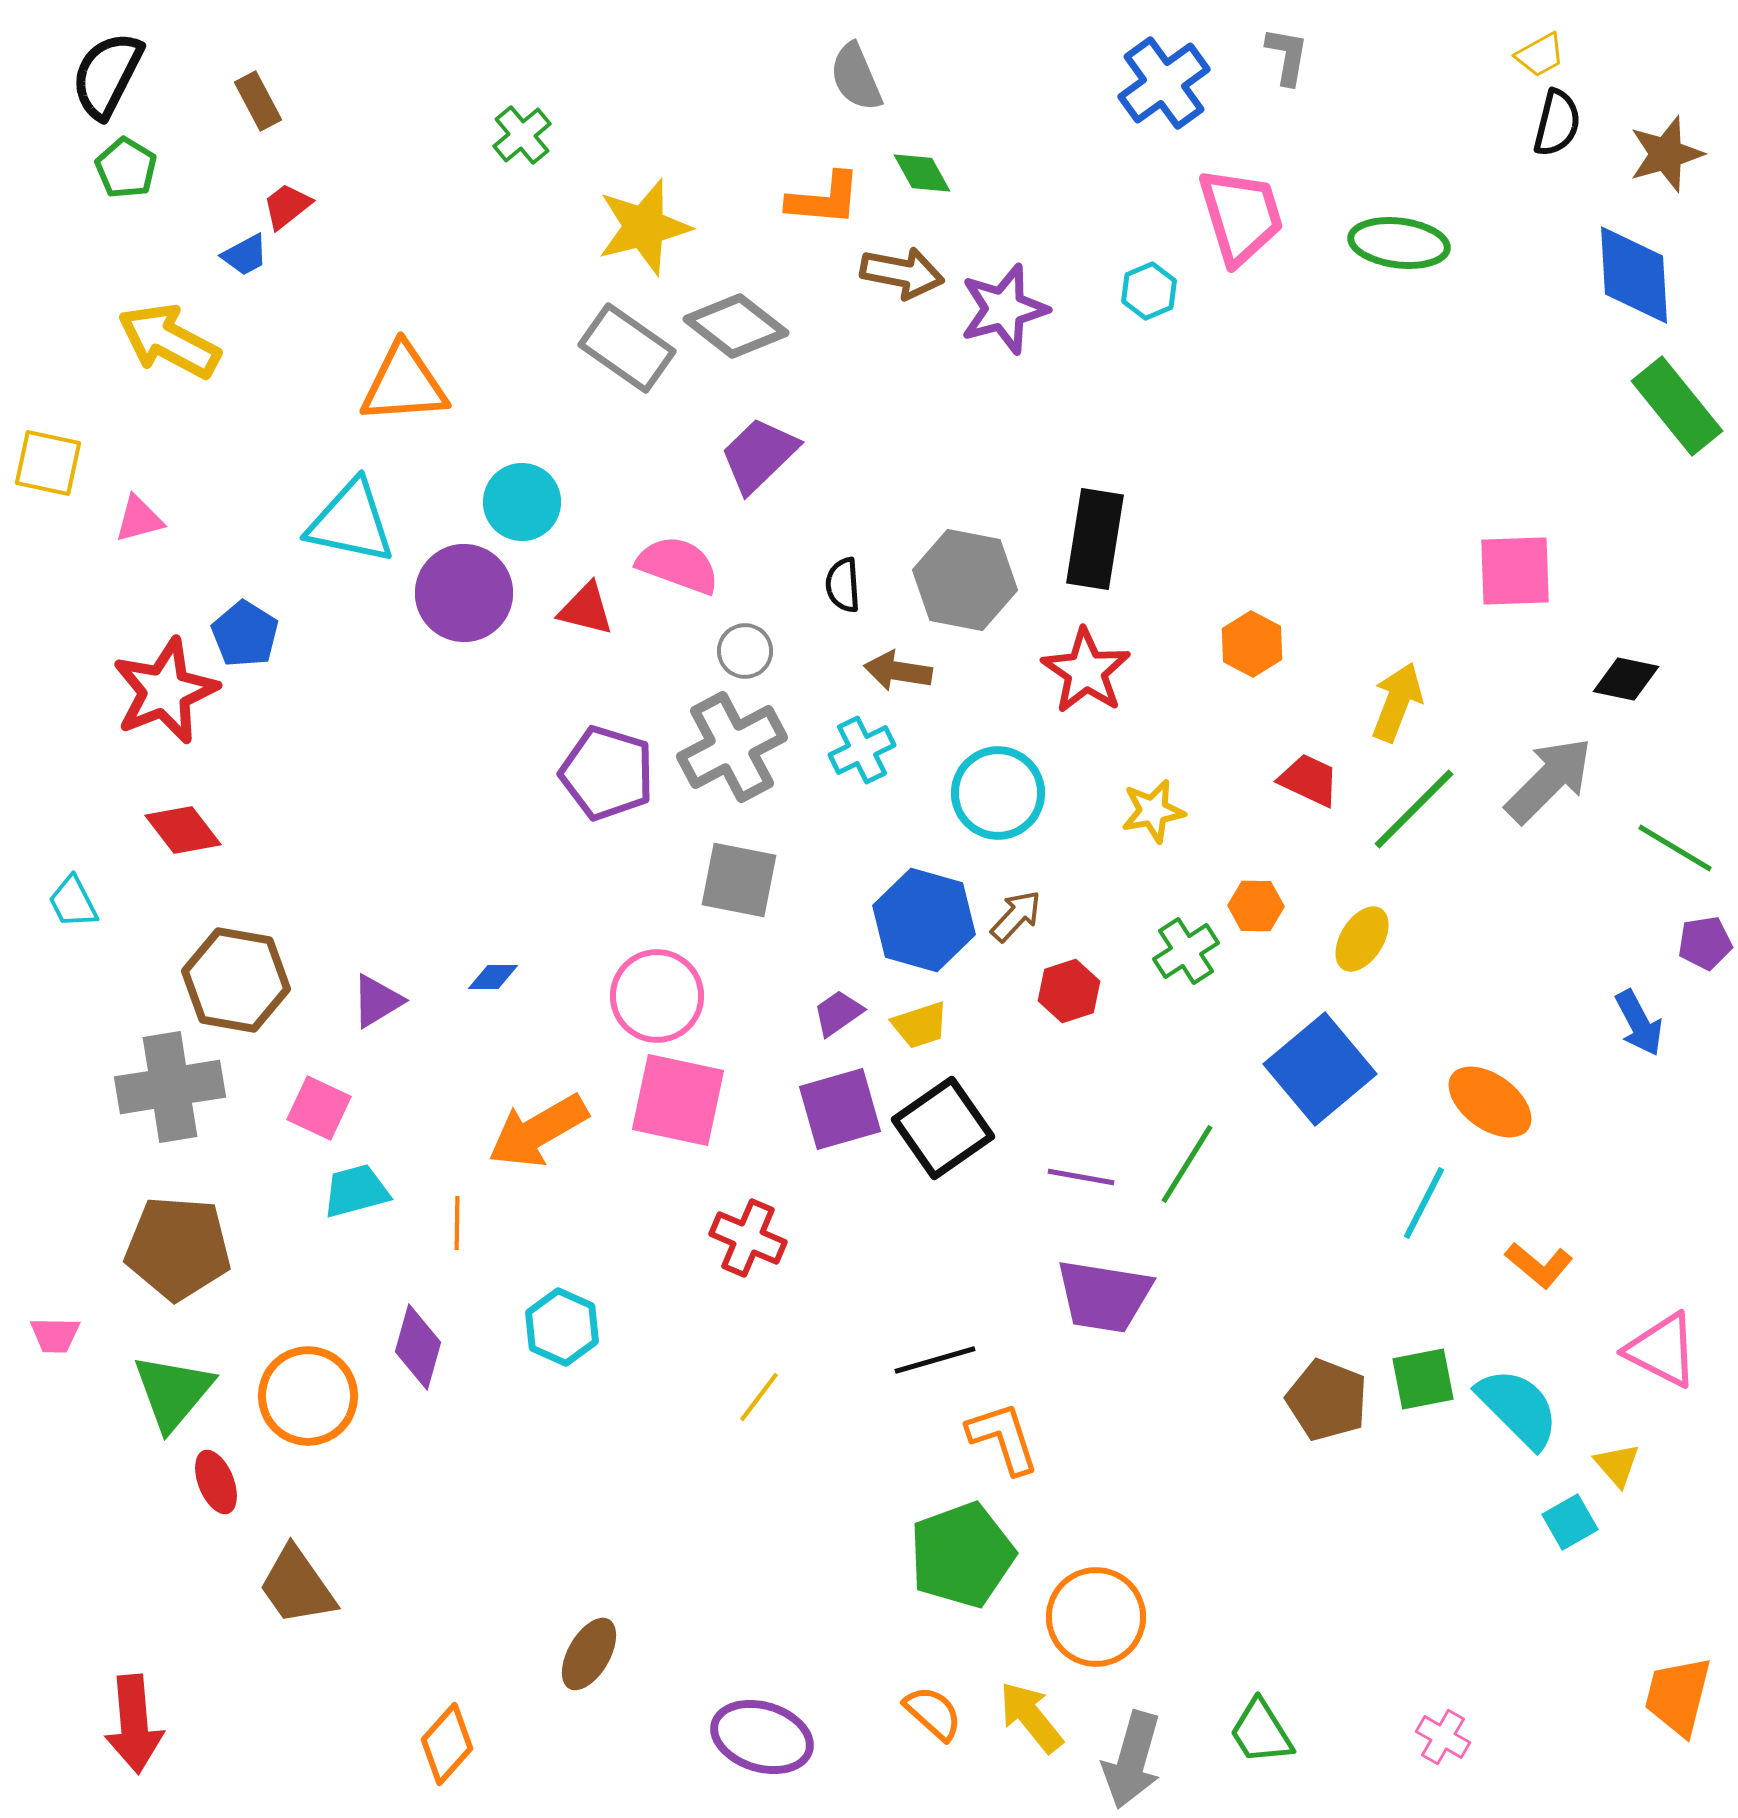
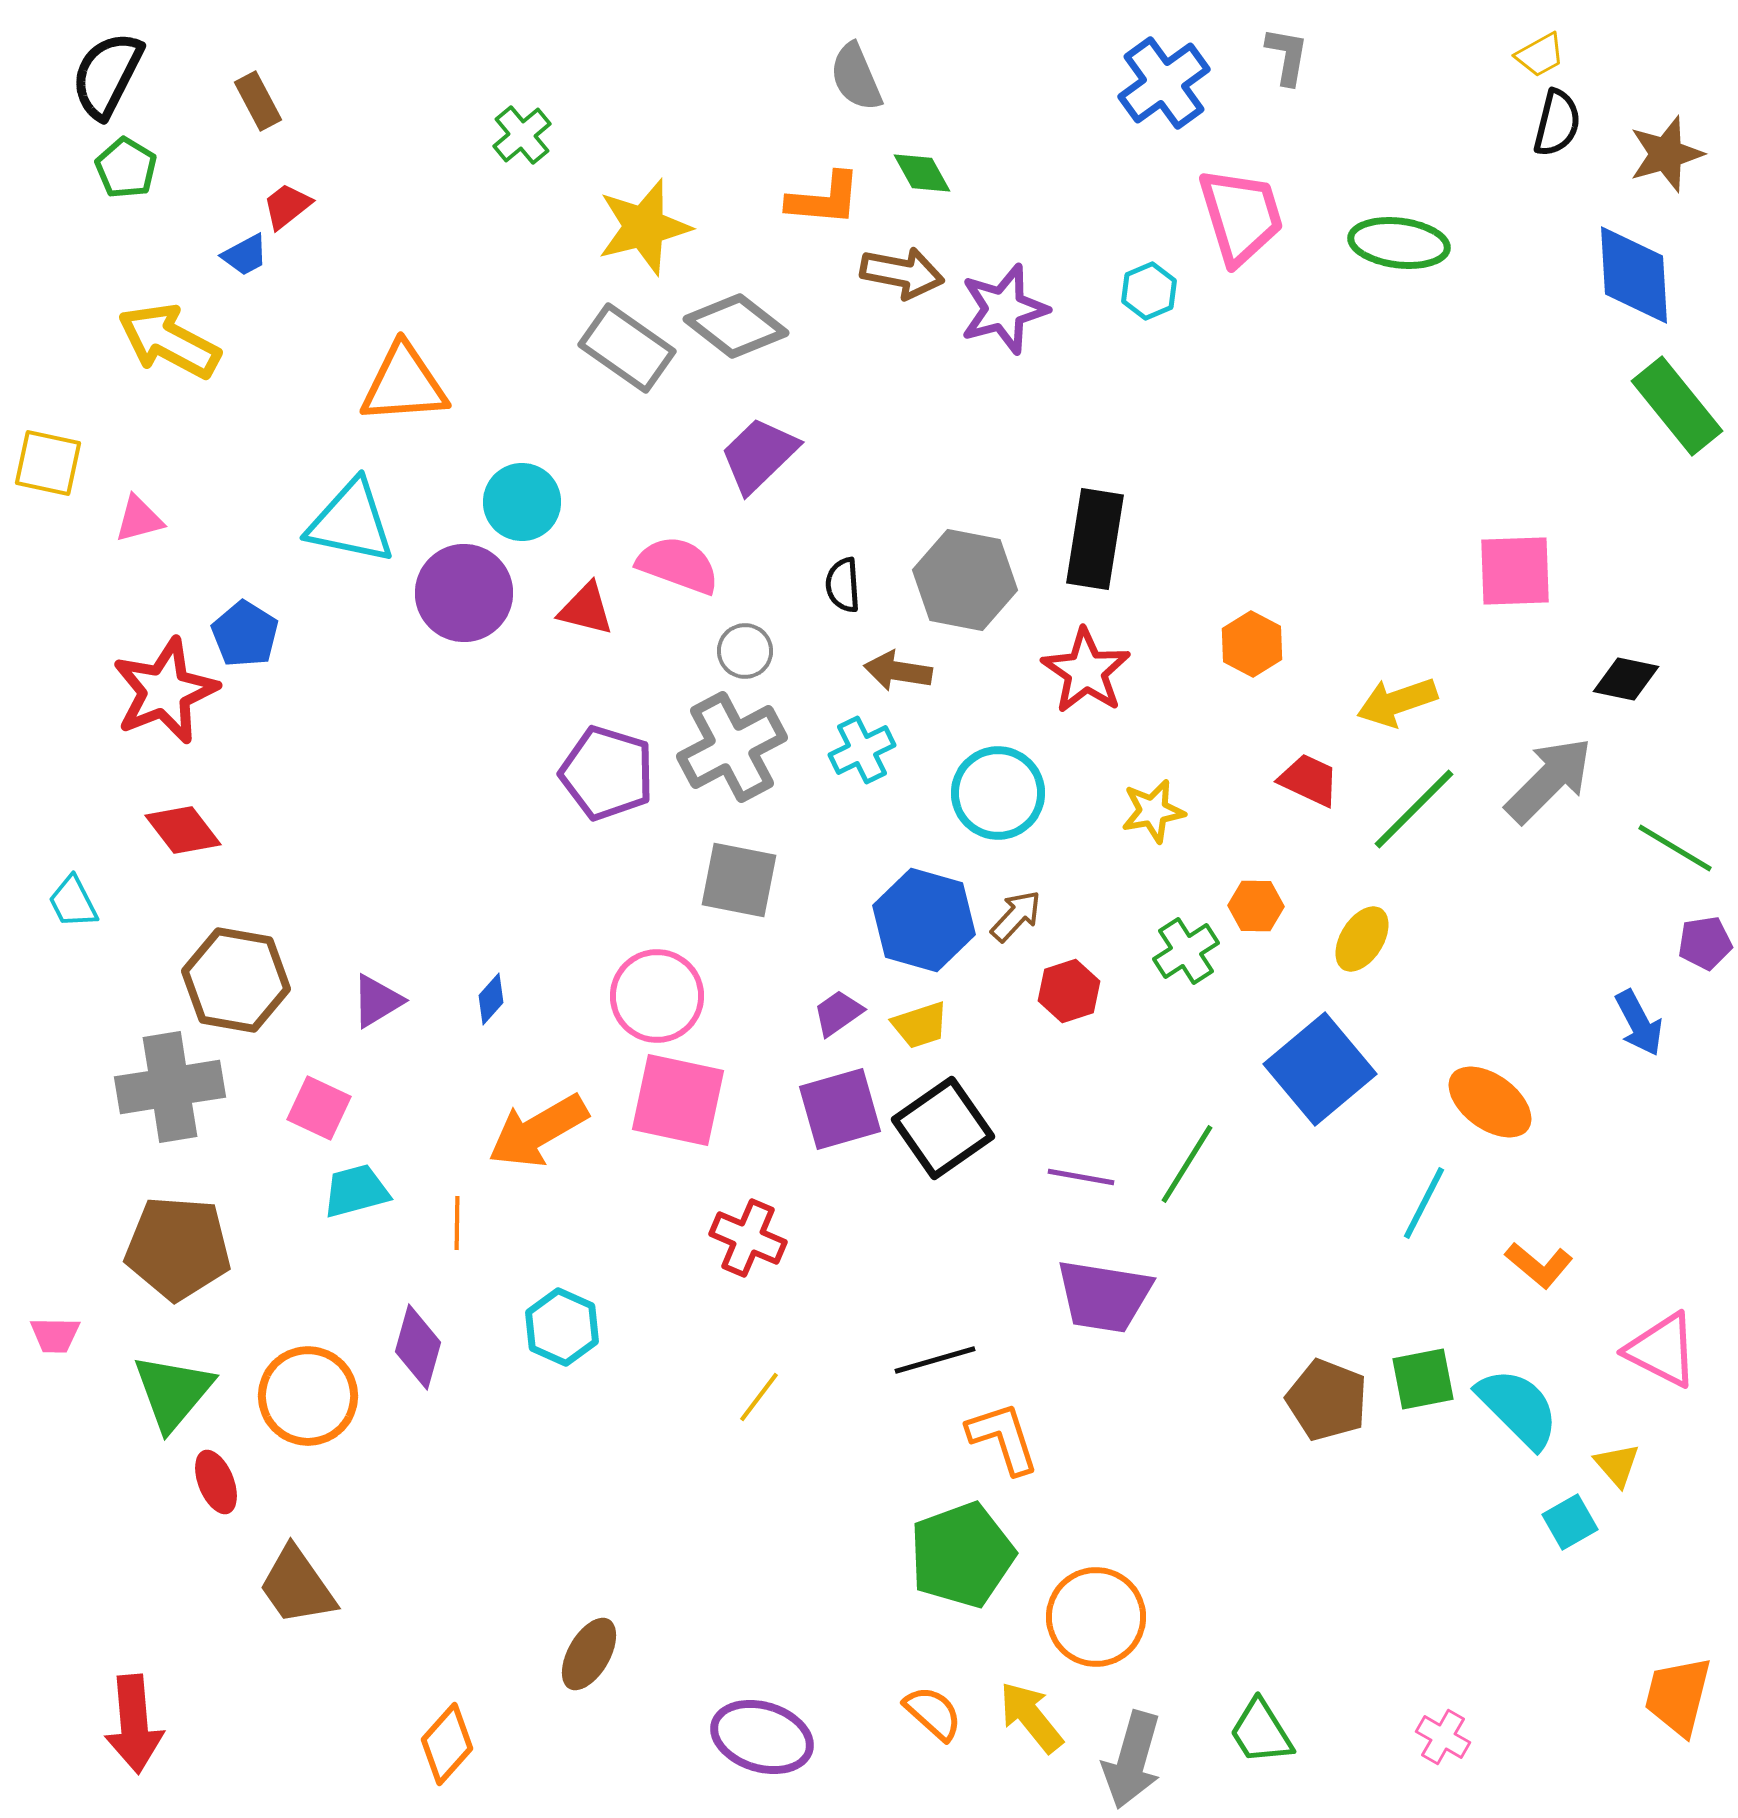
yellow arrow at (1397, 702): rotated 130 degrees counterclockwise
blue diamond at (493, 977): moved 2 px left, 22 px down; rotated 48 degrees counterclockwise
